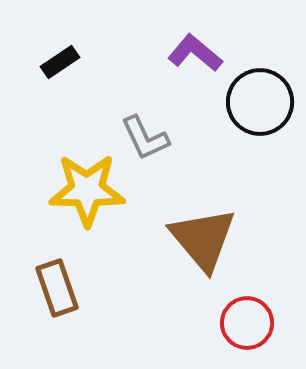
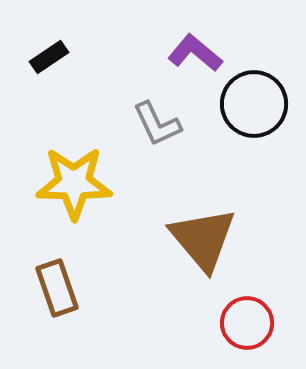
black rectangle: moved 11 px left, 5 px up
black circle: moved 6 px left, 2 px down
gray L-shape: moved 12 px right, 14 px up
yellow star: moved 13 px left, 7 px up
